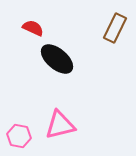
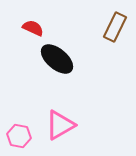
brown rectangle: moved 1 px up
pink triangle: rotated 16 degrees counterclockwise
